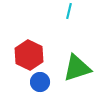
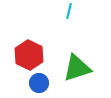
blue circle: moved 1 px left, 1 px down
